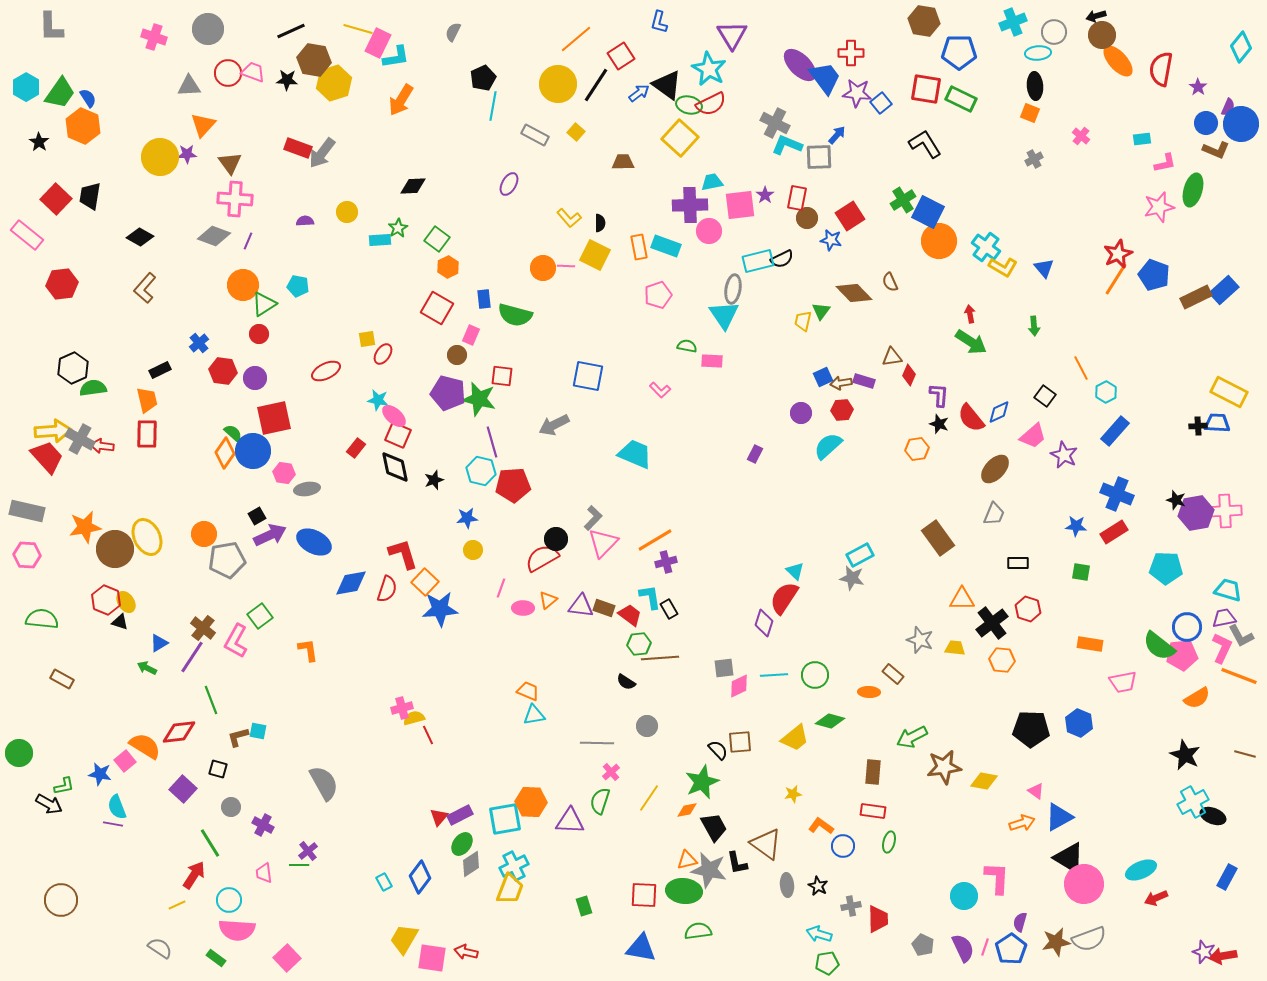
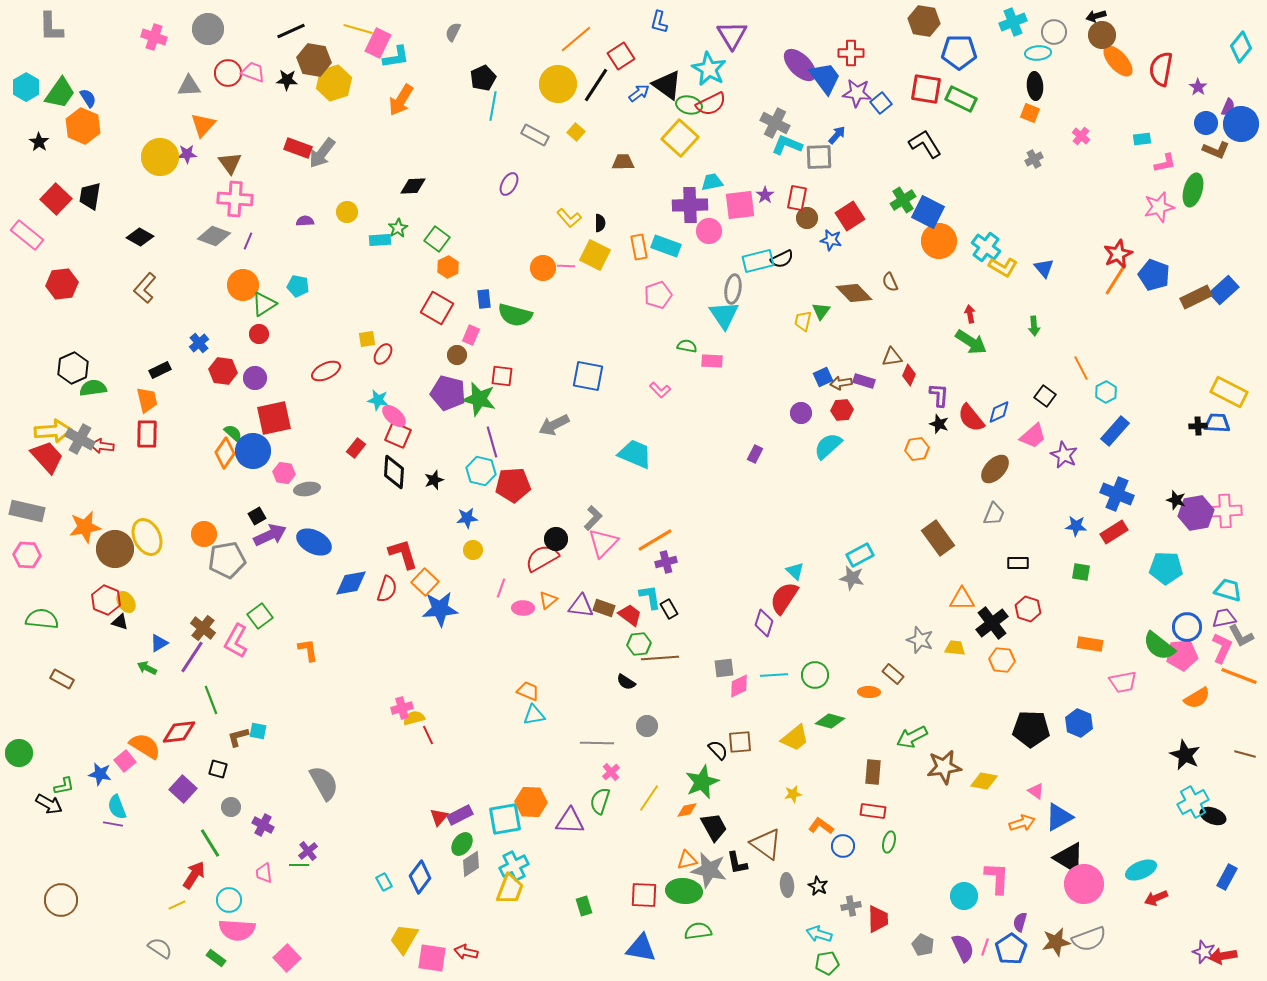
black diamond at (395, 467): moved 1 px left, 5 px down; rotated 16 degrees clockwise
